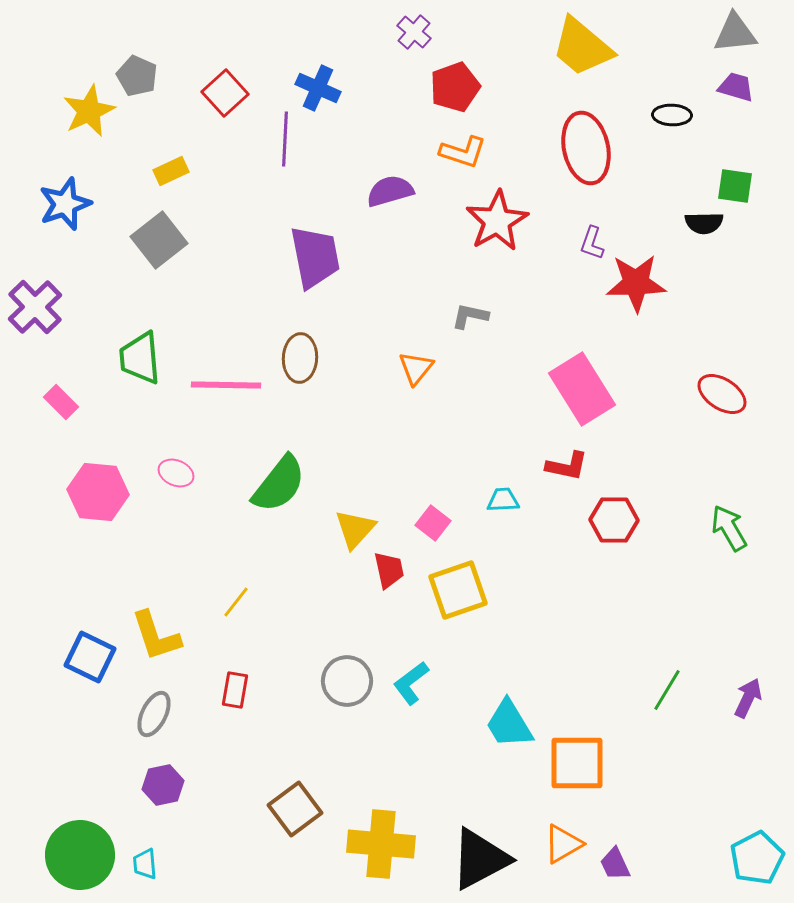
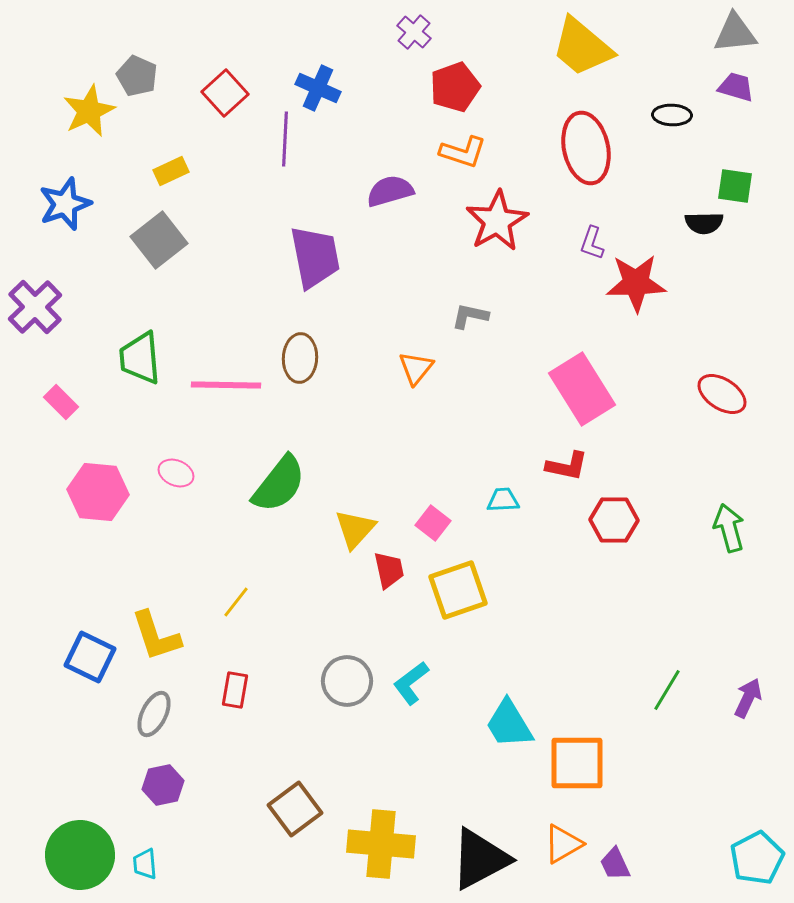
green arrow at (729, 528): rotated 15 degrees clockwise
